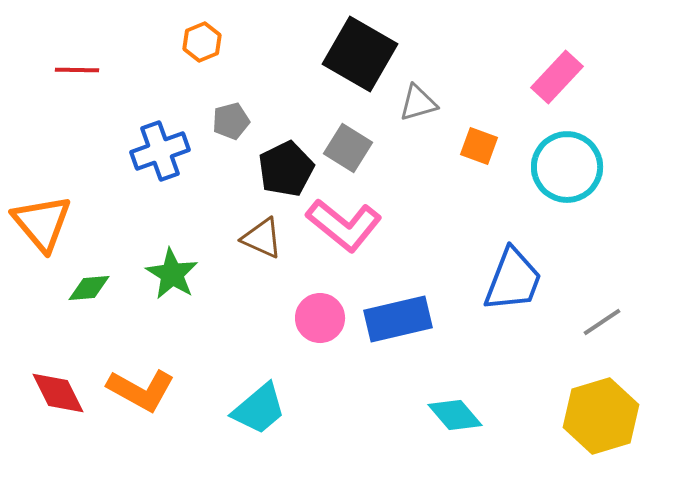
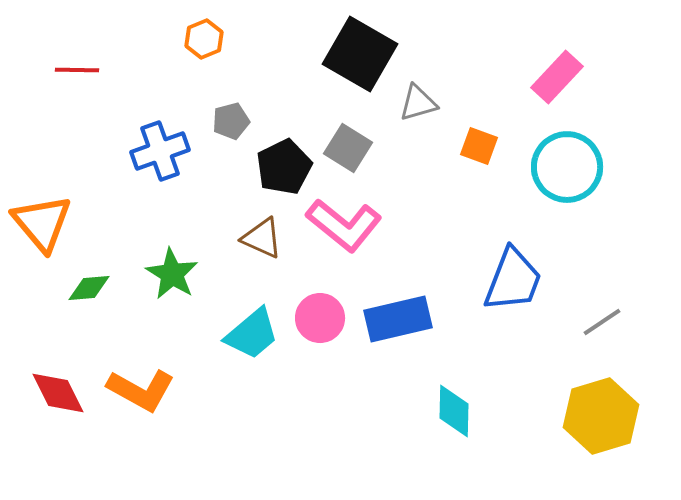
orange hexagon: moved 2 px right, 3 px up
black pentagon: moved 2 px left, 2 px up
cyan trapezoid: moved 7 px left, 75 px up
cyan diamond: moved 1 px left, 4 px up; rotated 42 degrees clockwise
